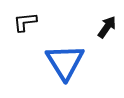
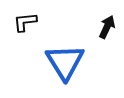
black arrow: rotated 10 degrees counterclockwise
